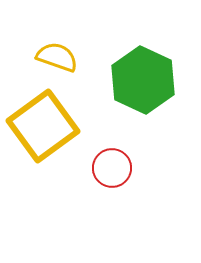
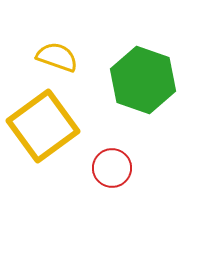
green hexagon: rotated 6 degrees counterclockwise
